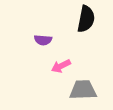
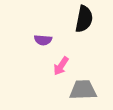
black semicircle: moved 2 px left
pink arrow: rotated 30 degrees counterclockwise
